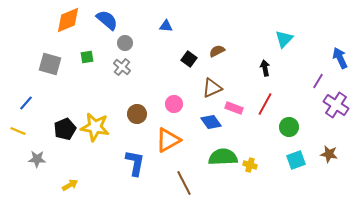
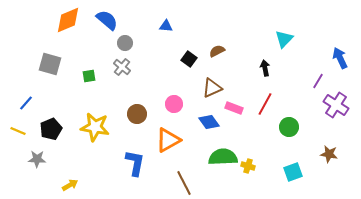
green square: moved 2 px right, 19 px down
blue diamond: moved 2 px left
black pentagon: moved 14 px left
cyan square: moved 3 px left, 12 px down
yellow cross: moved 2 px left, 1 px down
